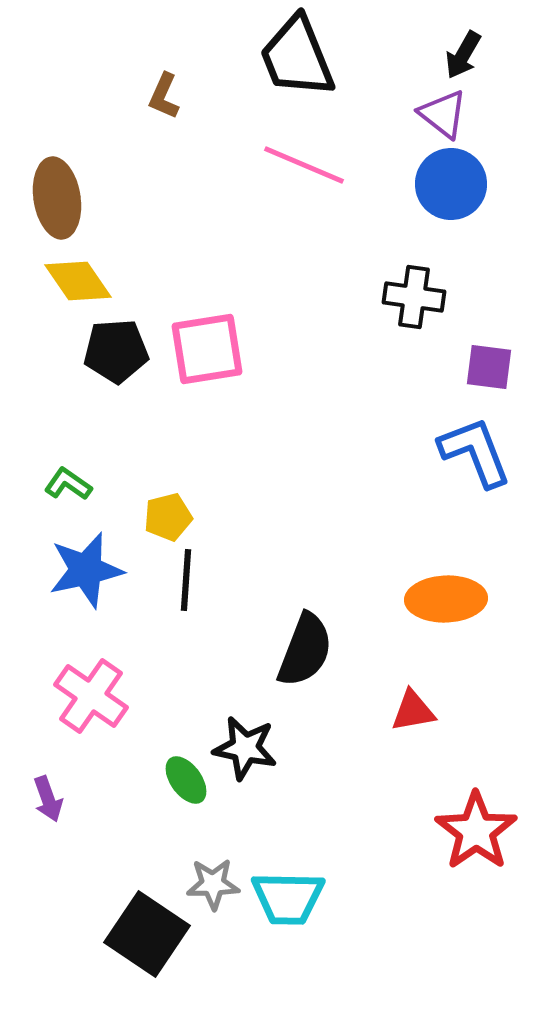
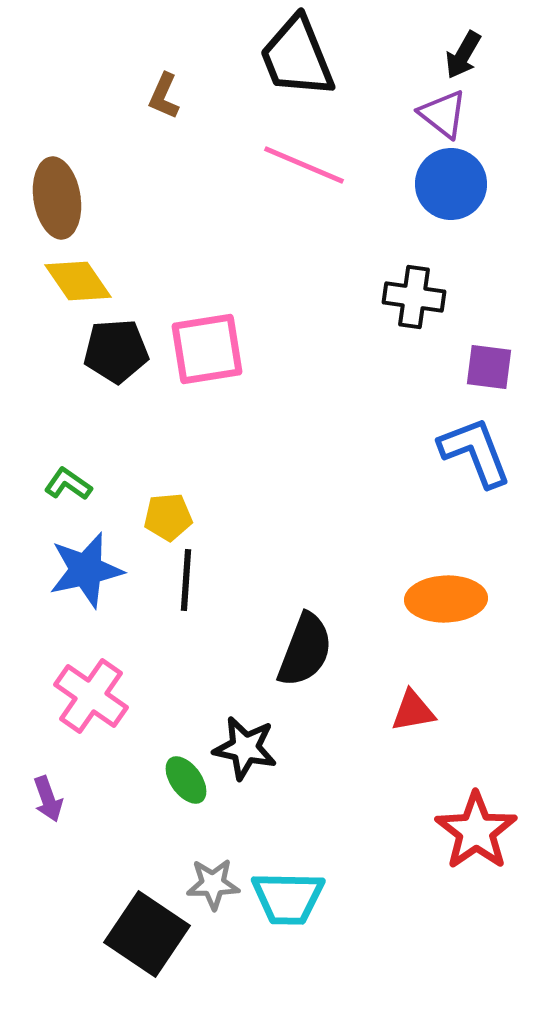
yellow pentagon: rotated 9 degrees clockwise
